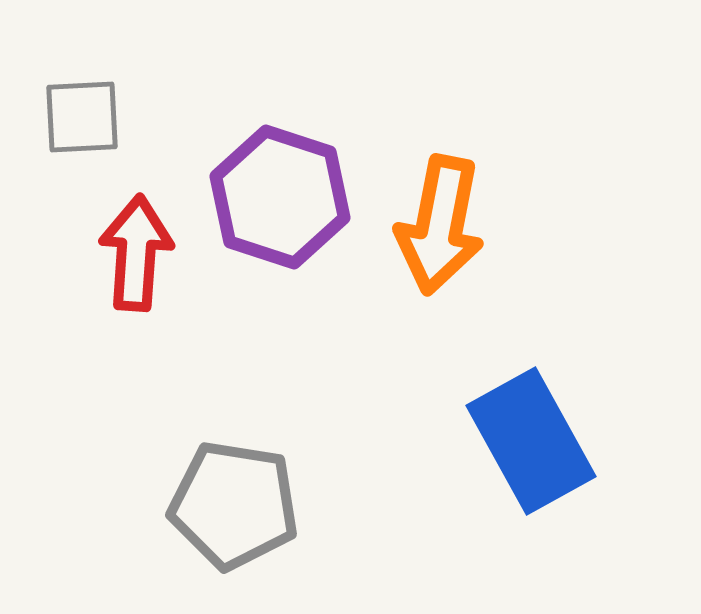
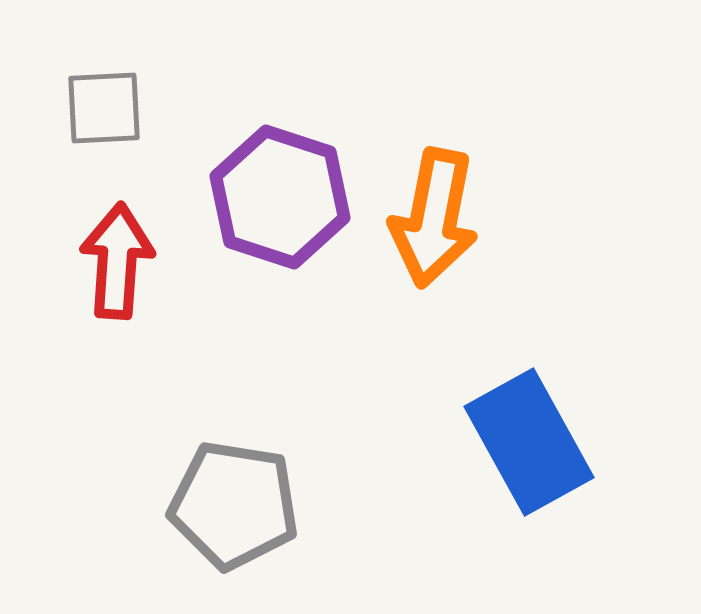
gray square: moved 22 px right, 9 px up
orange arrow: moved 6 px left, 7 px up
red arrow: moved 19 px left, 8 px down
blue rectangle: moved 2 px left, 1 px down
